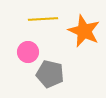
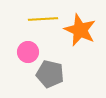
orange star: moved 4 px left, 1 px up
